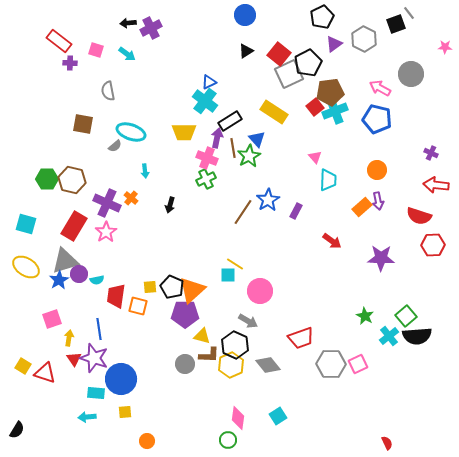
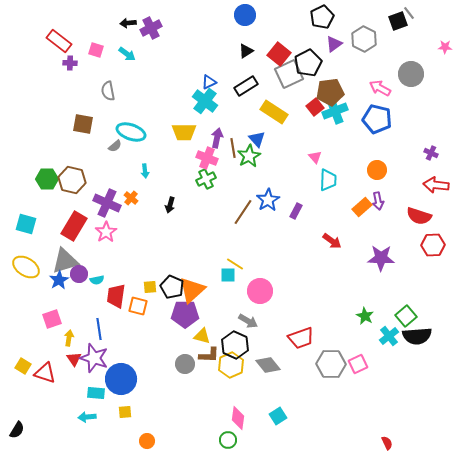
black square at (396, 24): moved 2 px right, 3 px up
black rectangle at (230, 121): moved 16 px right, 35 px up
